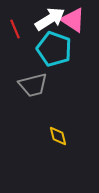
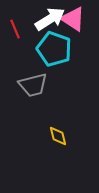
pink triangle: moved 1 px up
